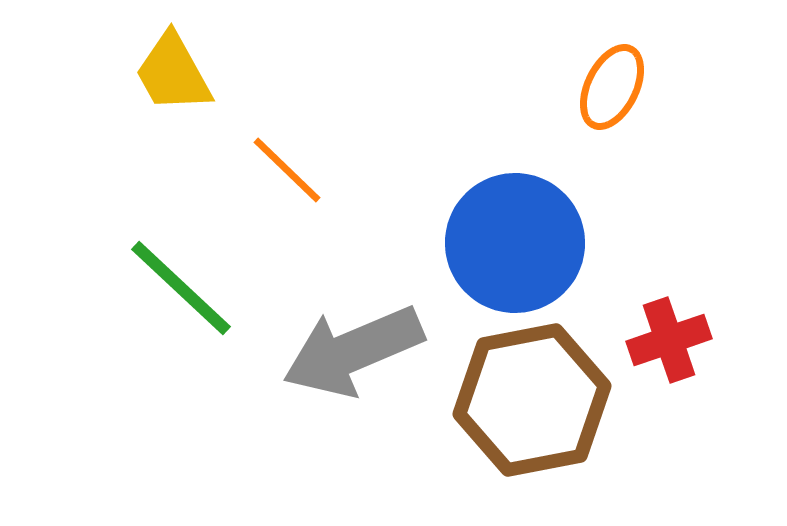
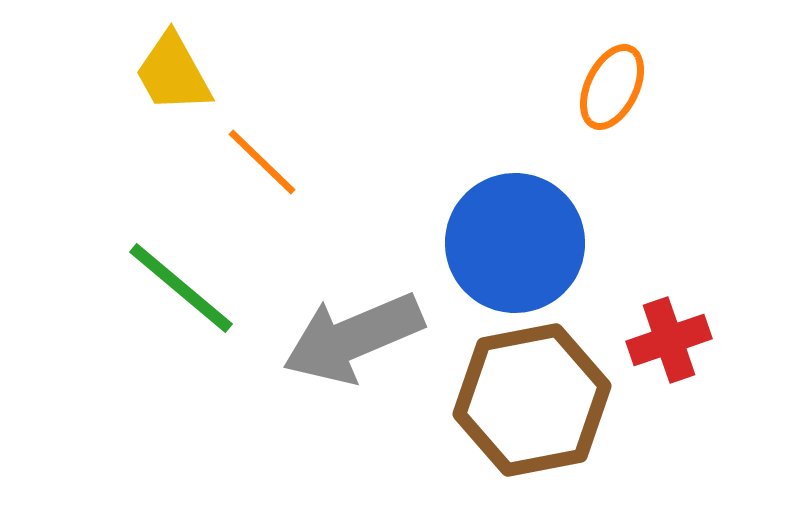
orange line: moved 25 px left, 8 px up
green line: rotated 3 degrees counterclockwise
gray arrow: moved 13 px up
